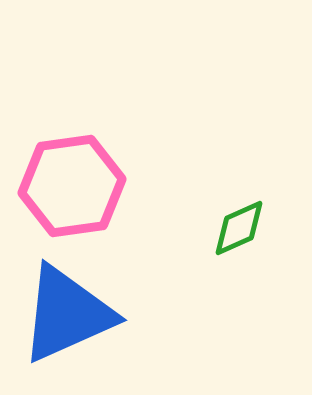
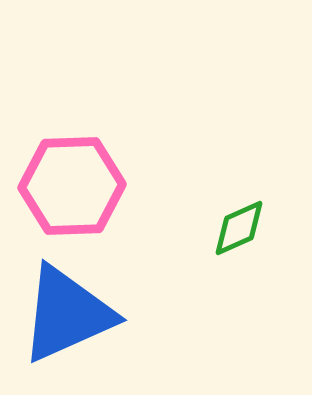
pink hexagon: rotated 6 degrees clockwise
